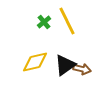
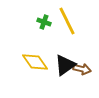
green cross: rotated 32 degrees counterclockwise
yellow diamond: rotated 68 degrees clockwise
